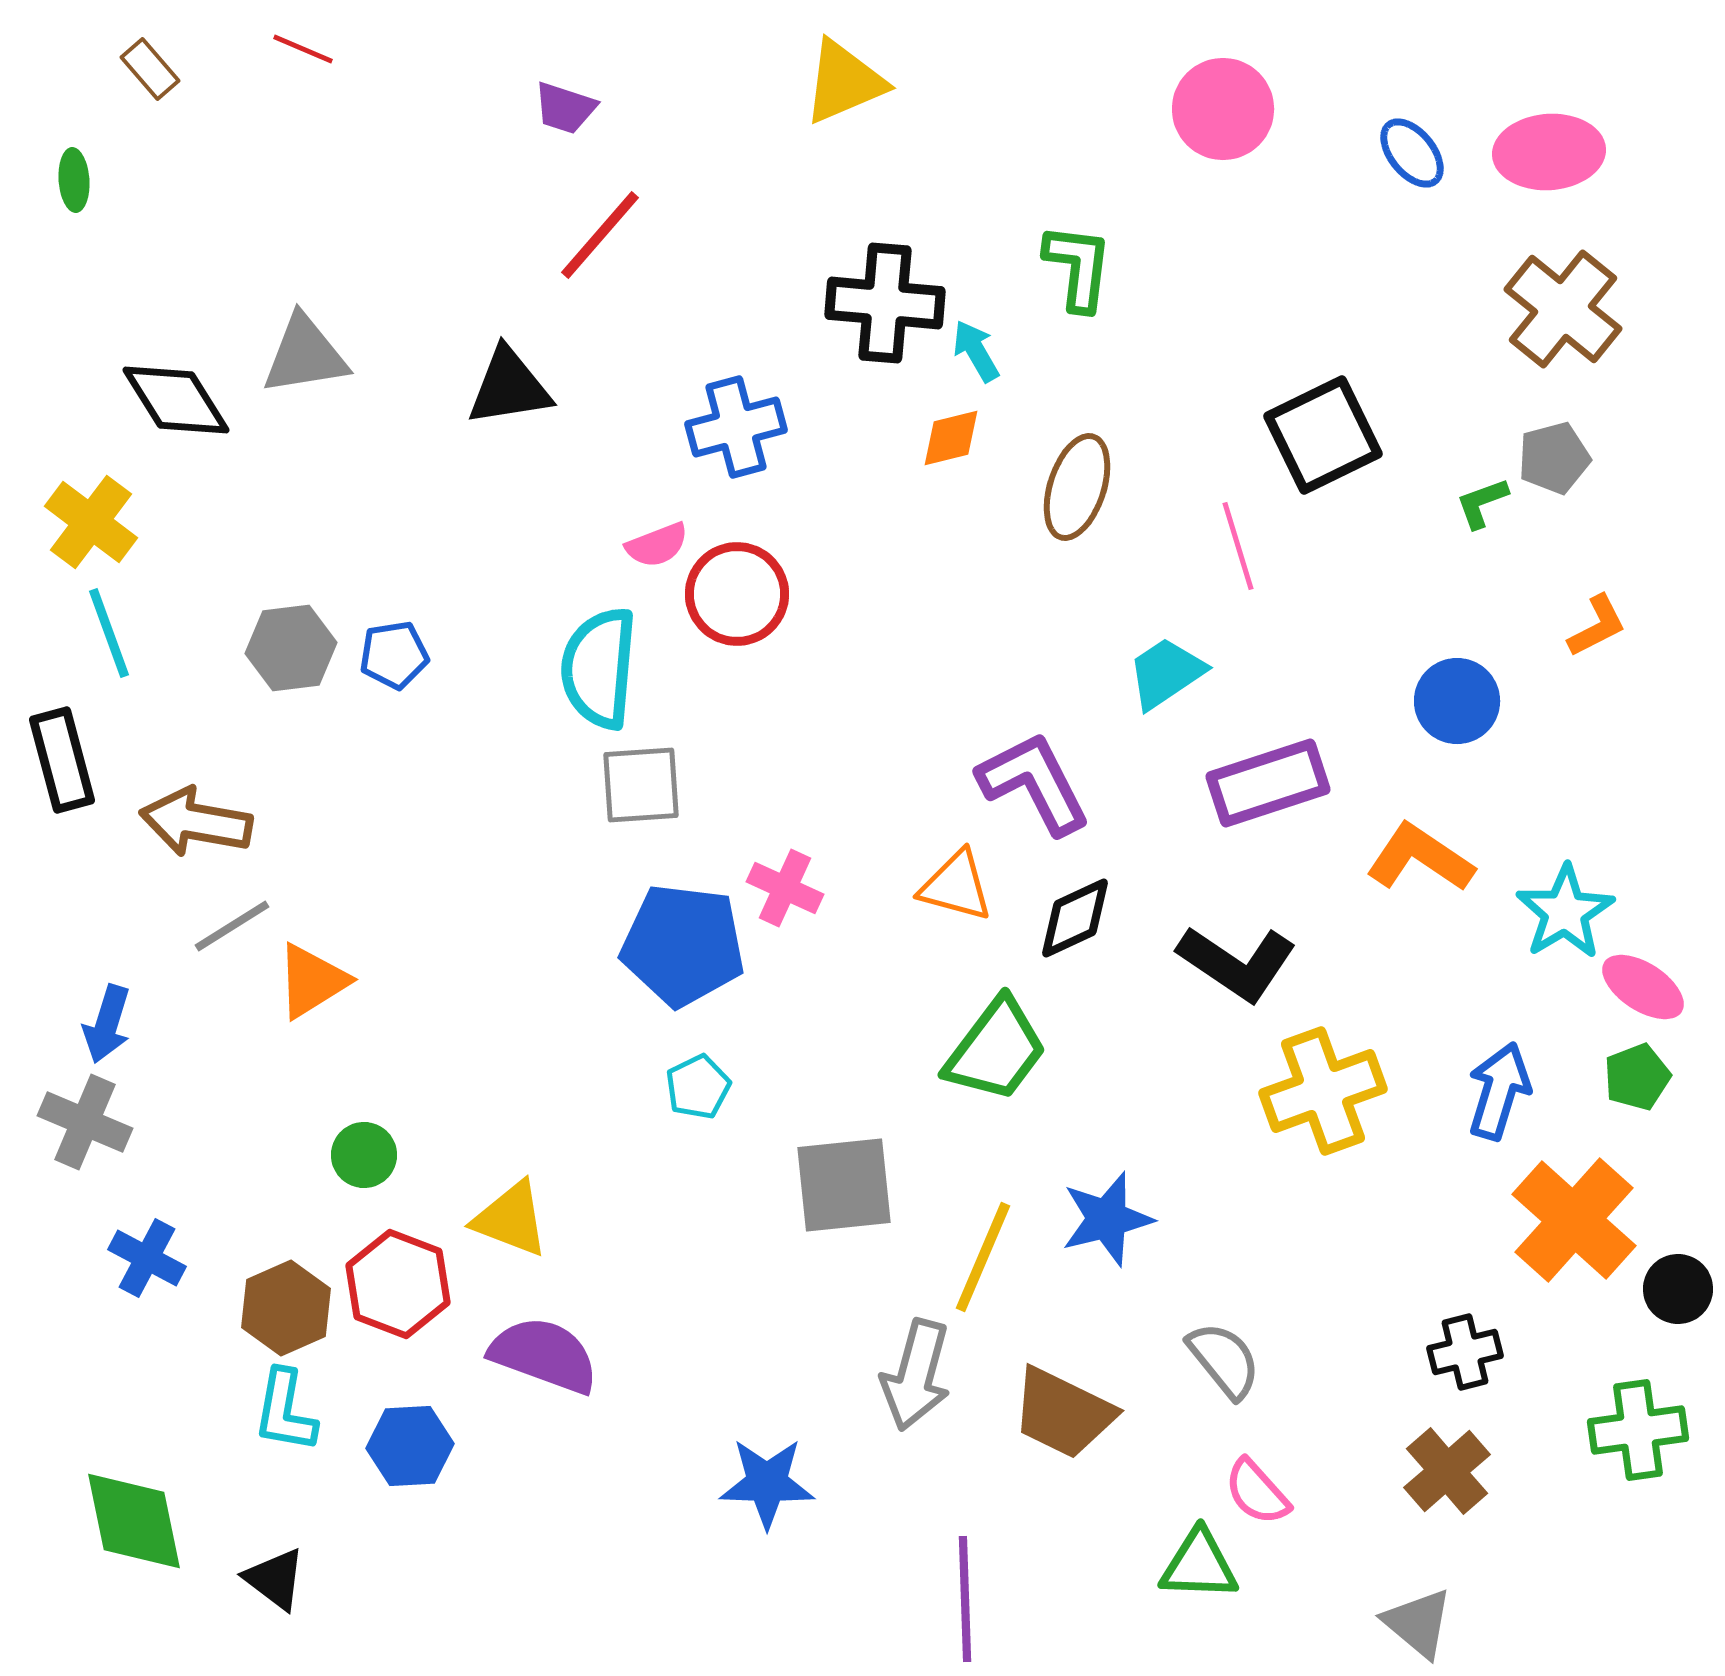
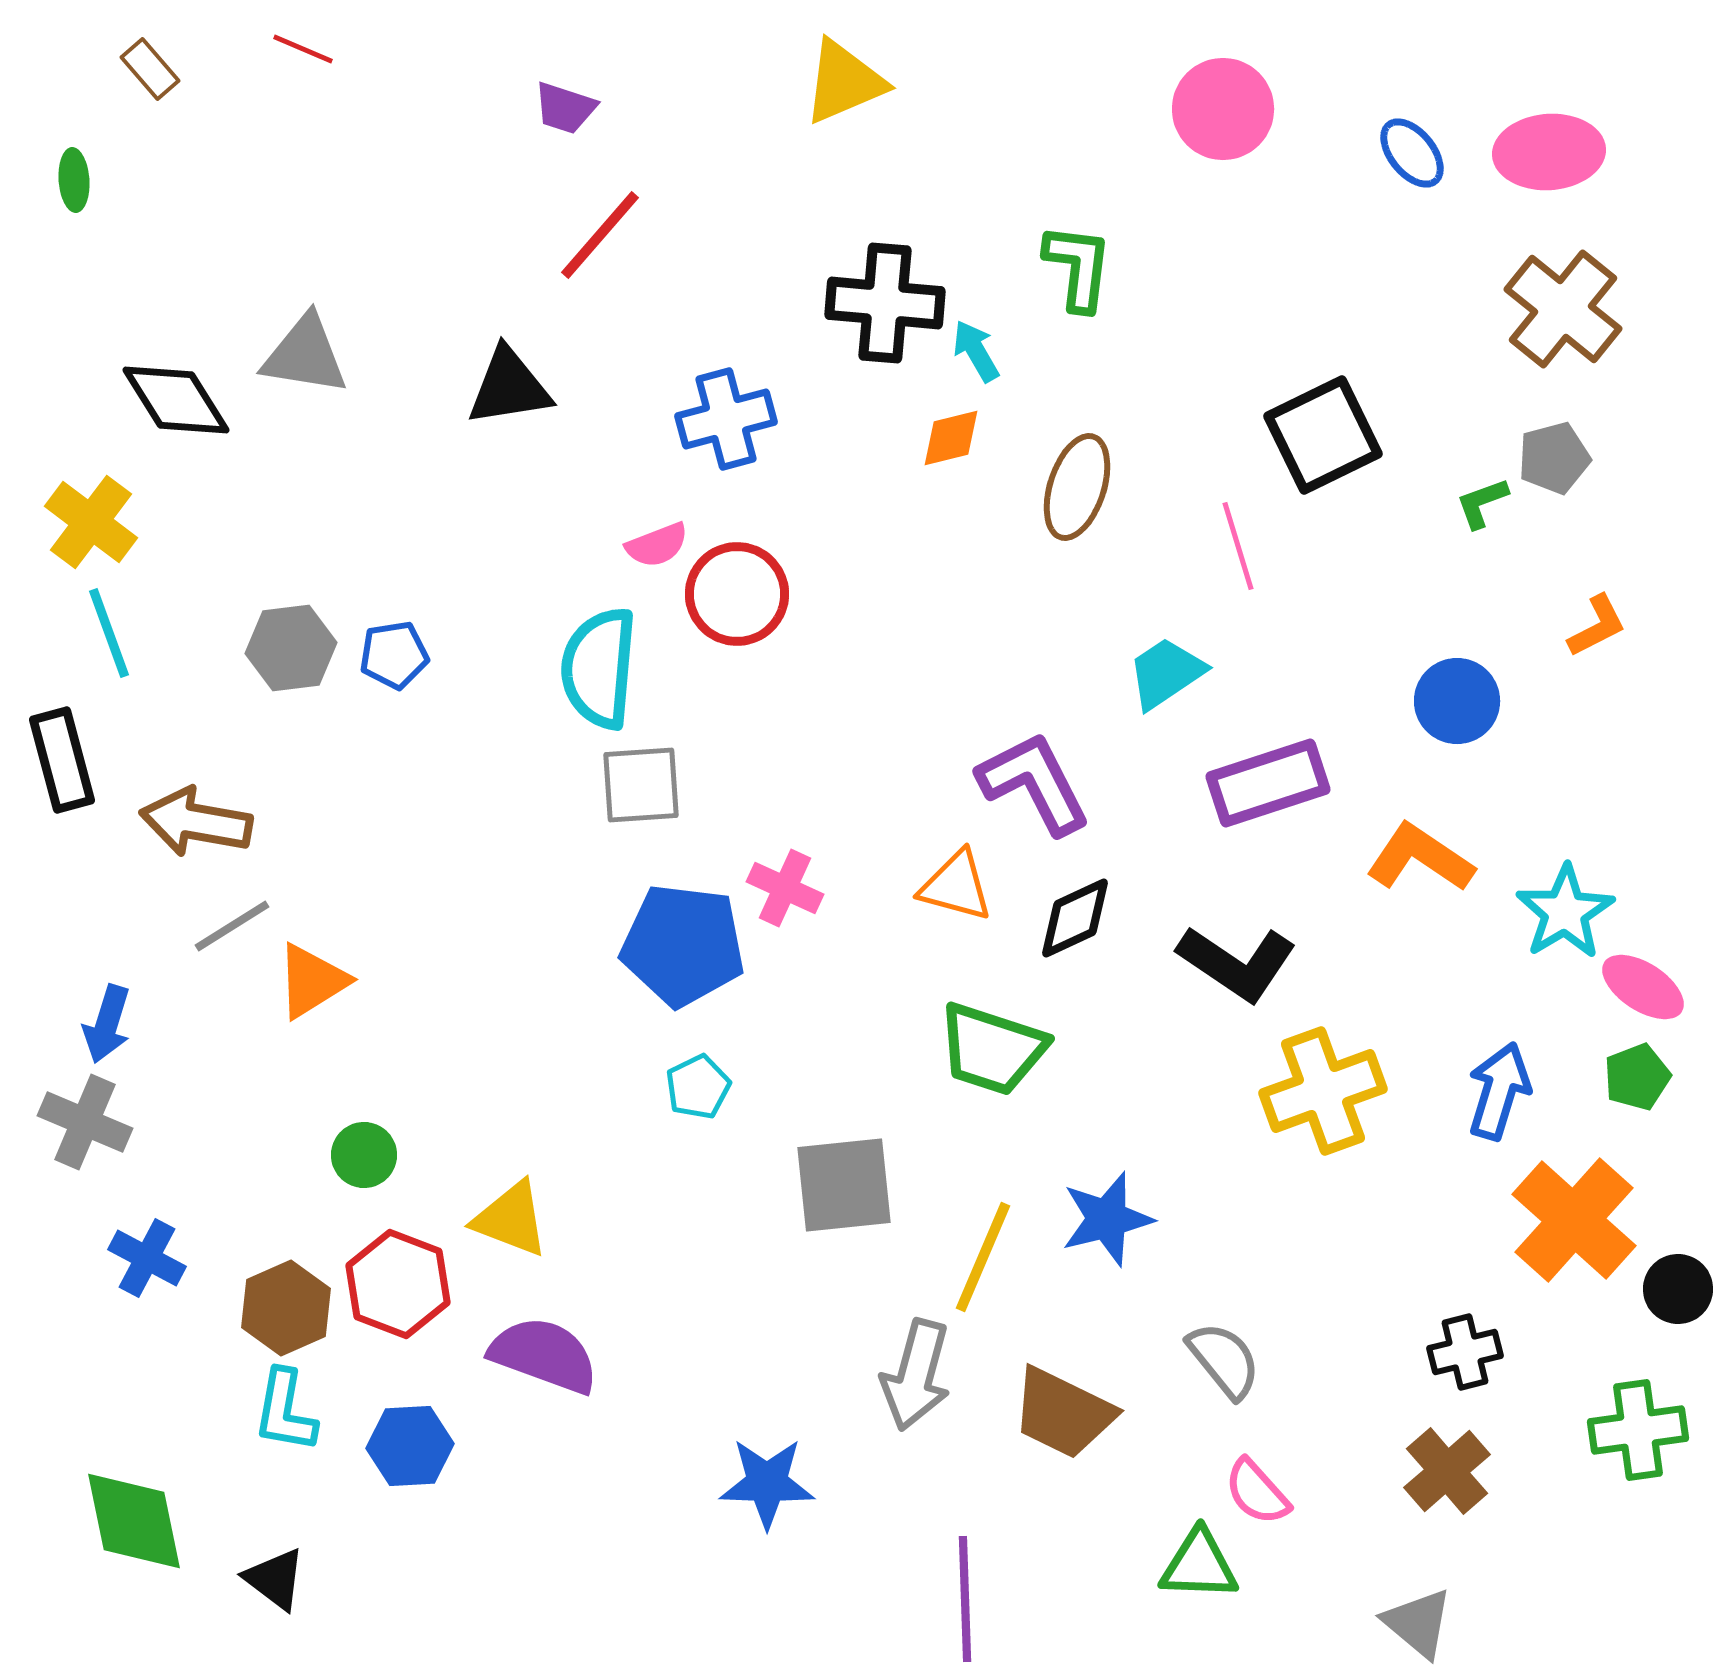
gray triangle at (305, 355): rotated 18 degrees clockwise
blue cross at (736, 427): moved 10 px left, 8 px up
green trapezoid at (996, 1050): moved 4 px left, 1 px up; rotated 71 degrees clockwise
